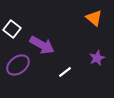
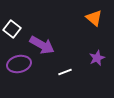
purple ellipse: moved 1 px right, 1 px up; rotated 25 degrees clockwise
white line: rotated 16 degrees clockwise
